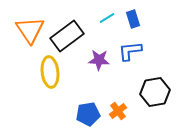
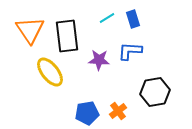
black rectangle: rotated 60 degrees counterclockwise
blue L-shape: rotated 10 degrees clockwise
yellow ellipse: rotated 32 degrees counterclockwise
blue pentagon: moved 1 px left, 1 px up
